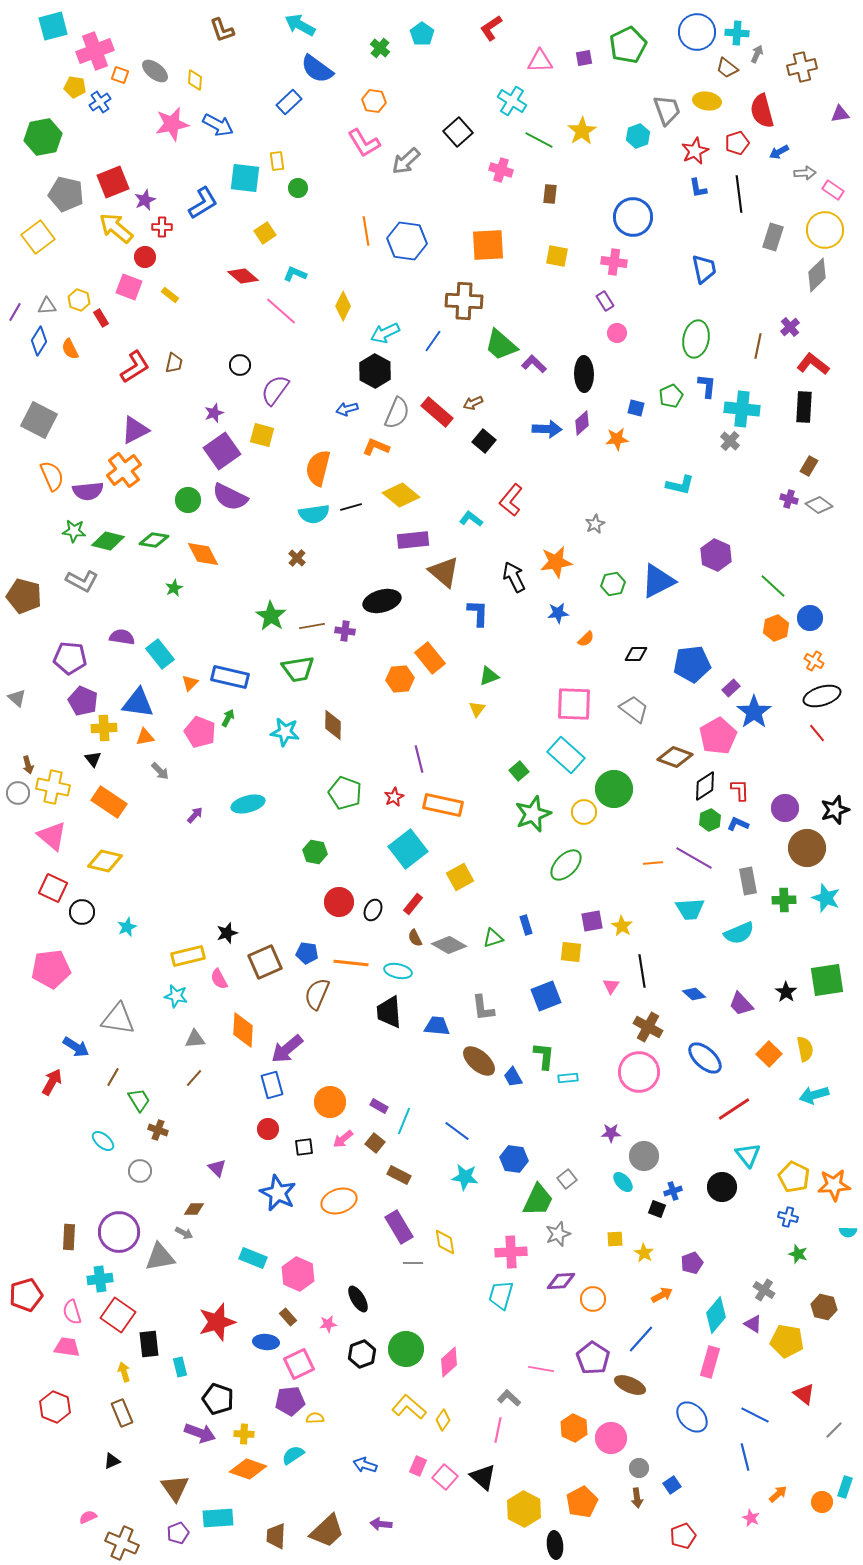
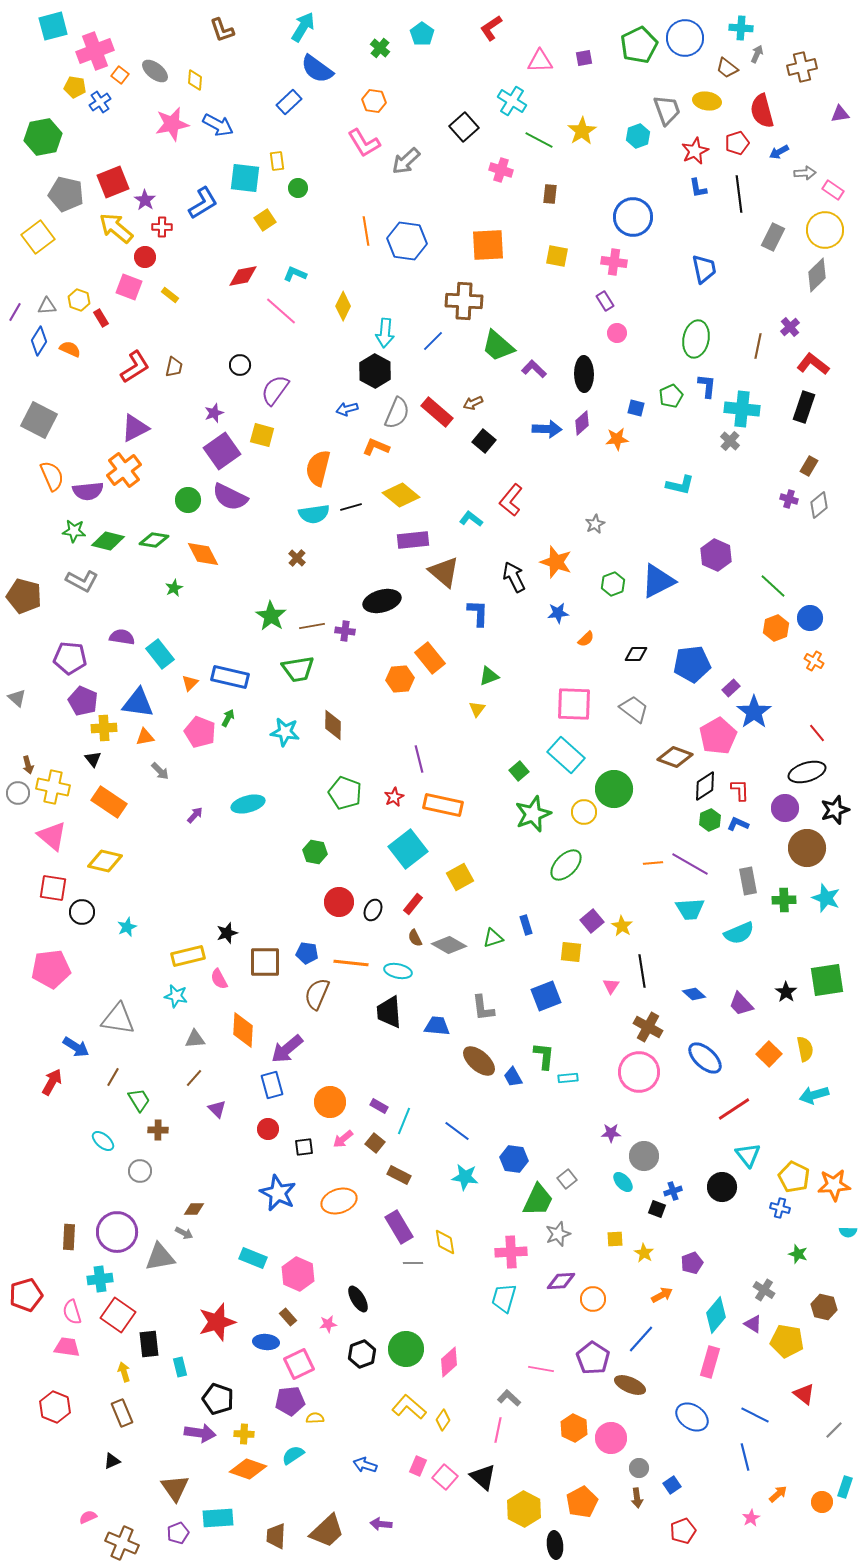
cyan arrow at (300, 25): moved 3 px right, 2 px down; rotated 92 degrees clockwise
blue circle at (697, 32): moved 12 px left, 6 px down
cyan cross at (737, 33): moved 4 px right, 5 px up
green pentagon at (628, 45): moved 11 px right
orange square at (120, 75): rotated 18 degrees clockwise
black square at (458, 132): moved 6 px right, 5 px up
purple star at (145, 200): rotated 15 degrees counterclockwise
yellow square at (265, 233): moved 13 px up
gray rectangle at (773, 237): rotated 8 degrees clockwise
red diamond at (243, 276): rotated 52 degrees counterclockwise
cyan arrow at (385, 333): rotated 60 degrees counterclockwise
blue line at (433, 341): rotated 10 degrees clockwise
green trapezoid at (501, 345): moved 3 px left, 1 px down
orange semicircle at (70, 349): rotated 140 degrees clockwise
brown trapezoid at (174, 363): moved 4 px down
purple L-shape at (534, 364): moved 5 px down
black rectangle at (804, 407): rotated 16 degrees clockwise
purple triangle at (135, 430): moved 2 px up
gray diamond at (819, 505): rotated 76 degrees counterclockwise
orange star at (556, 562): rotated 28 degrees clockwise
green hexagon at (613, 584): rotated 10 degrees counterclockwise
black ellipse at (822, 696): moved 15 px left, 76 px down
purple line at (694, 858): moved 4 px left, 6 px down
red square at (53, 888): rotated 16 degrees counterclockwise
purple square at (592, 921): rotated 30 degrees counterclockwise
brown square at (265, 962): rotated 24 degrees clockwise
brown cross at (158, 1130): rotated 18 degrees counterclockwise
purple triangle at (217, 1168): moved 59 px up
blue cross at (788, 1217): moved 8 px left, 9 px up
purple circle at (119, 1232): moved 2 px left
cyan trapezoid at (501, 1295): moved 3 px right, 3 px down
blue ellipse at (692, 1417): rotated 12 degrees counterclockwise
purple arrow at (200, 1433): rotated 12 degrees counterclockwise
pink star at (751, 1518): rotated 18 degrees clockwise
red pentagon at (683, 1536): moved 5 px up
